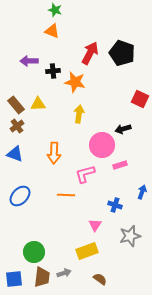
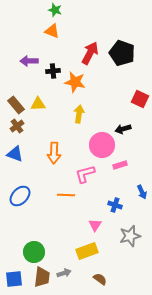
blue arrow: rotated 136 degrees clockwise
